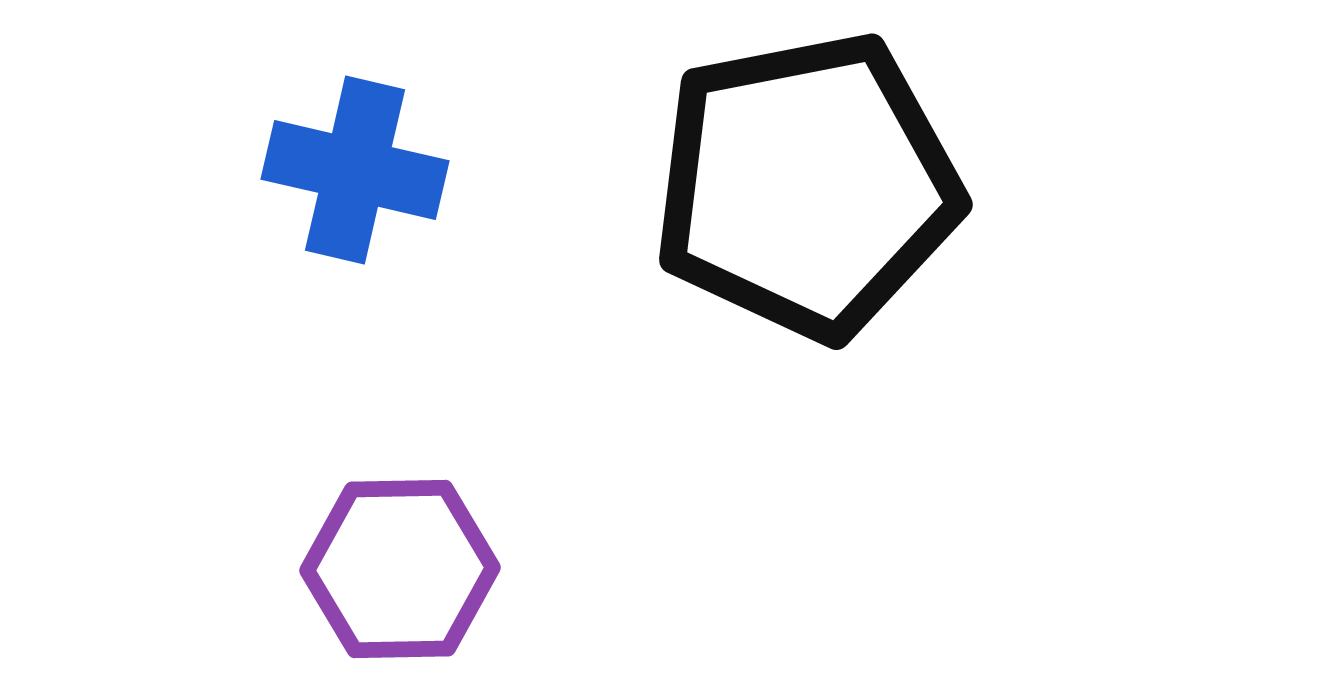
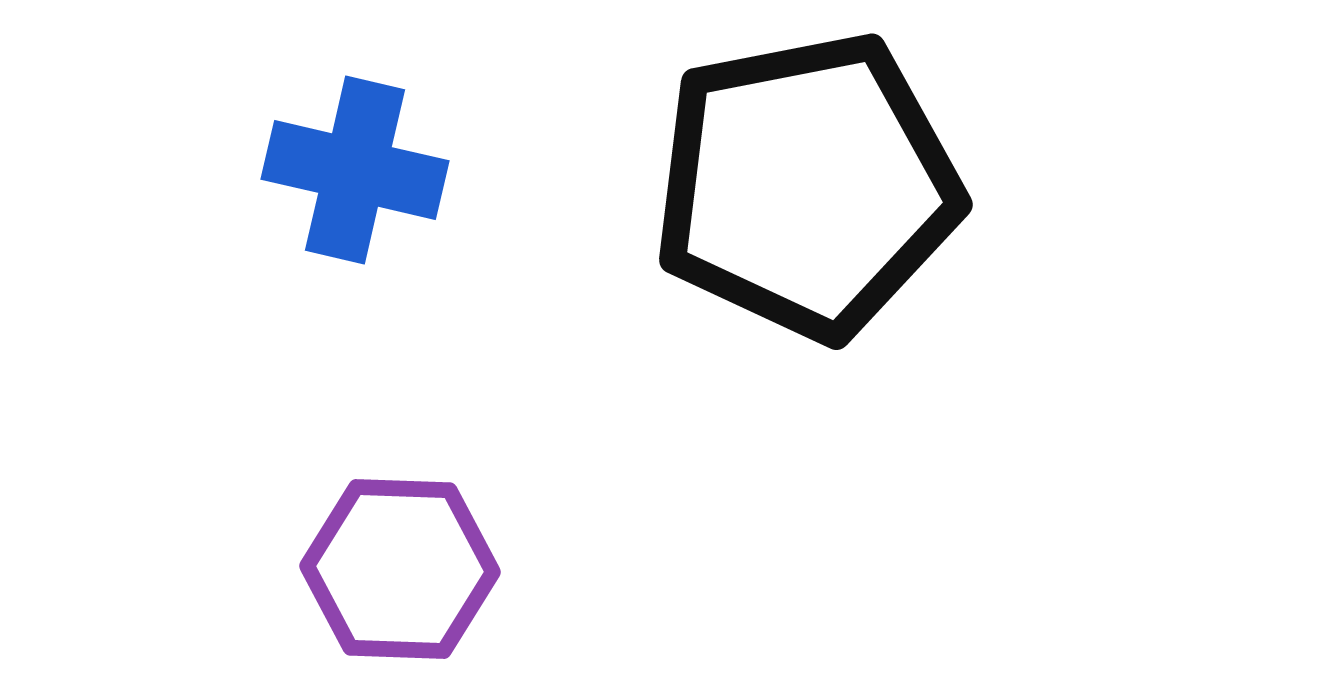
purple hexagon: rotated 3 degrees clockwise
